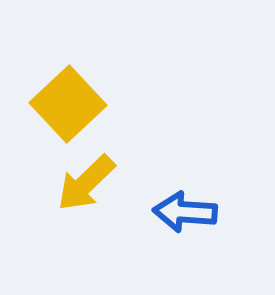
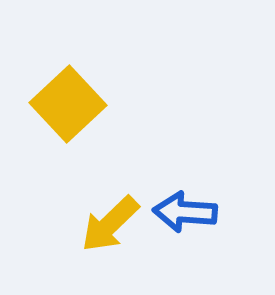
yellow arrow: moved 24 px right, 41 px down
